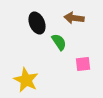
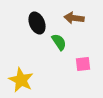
yellow star: moved 5 px left
